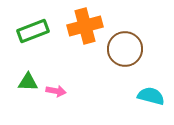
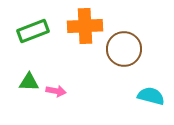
orange cross: rotated 12 degrees clockwise
brown circle: moved 1 px left
green triangle: moved 1 px right
